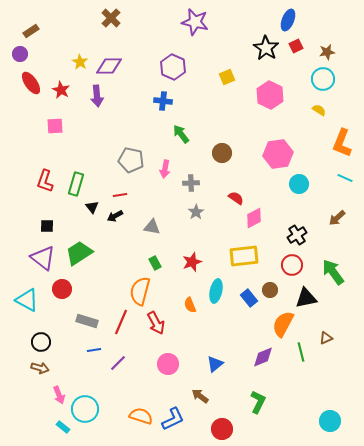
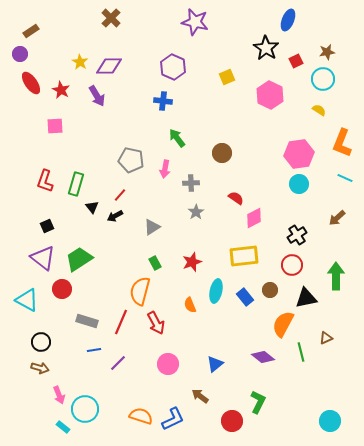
red square at (296, 46): moved 15 px down
purple arrow at (97, 96): rotated 25 degrees counterclockwise
green arrow at (181, 134): moved 4 px left, 4 px down
pink hexagon at (278, 154): moved 21 px right
red line at (120, 195): rotated 40 degrees counterclockwise
black square at (47, 226): rotated 24 degrees counterclockwise
gray triangle at (152, 227): rotated 42 degrees counterclockwise
green trapezoid at (79, 253): moved 6 px down
green arrow at (333, 272): moved 3 px right, 4 px down; rotated 36 degrees clockwise
blue rectangle at (249, 298): moved 4 px left, 1 px up
purple diamond at (263, 357): rotated 60 degrees clockwise
red circle at (222, 429): moved 10 px right, 8 px up
